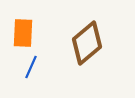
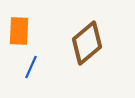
orange rectangle: moved 4 px left, 2 px up
